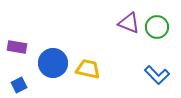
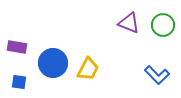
green circle: moved 6 px right, 2 px up
yellow trapezoid: rotated 105 degrees clockwise
blue square: moved 3 px up; rotated 35 degrees clockwise
